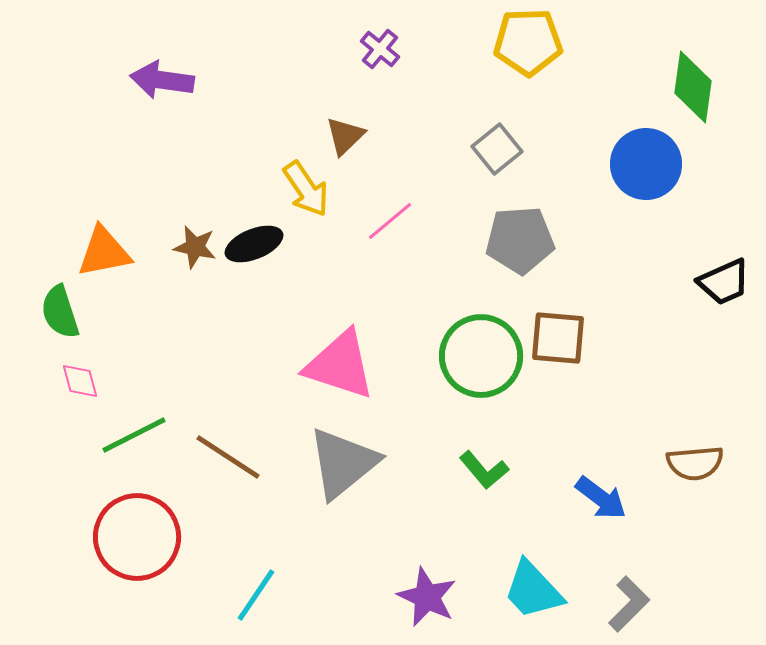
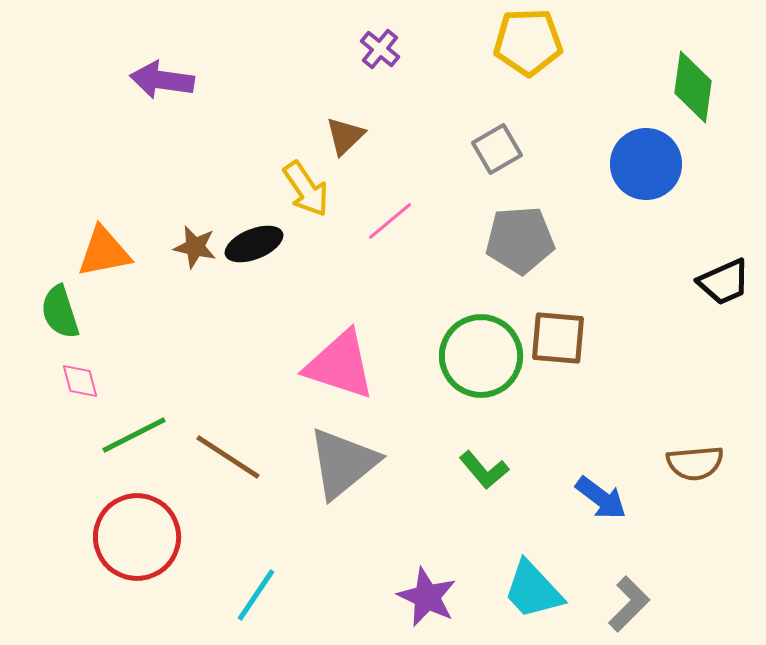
gray square: rotated 9 degrees clockwise
